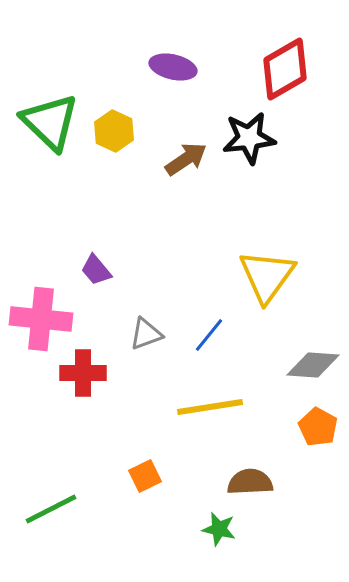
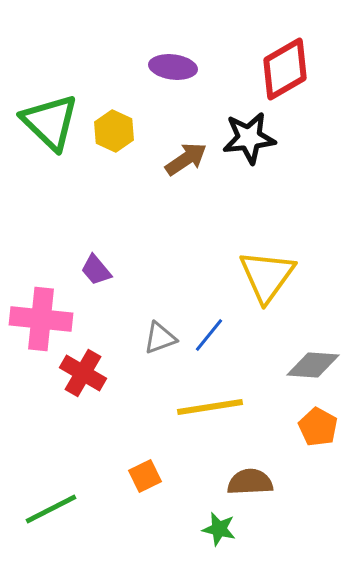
purple ellipse: rotated 6 degrees counterclockwise
gray triangle: moved 14 px right, 4 px down
red cross: rotated 30 degrees clockwise
